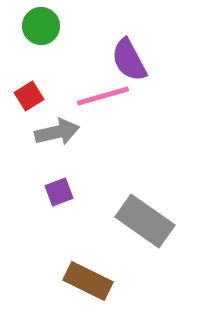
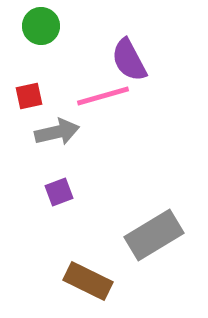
red square: rotated 20 degrees clockwise
gray rectangle: moved 9 px right, 14 px down; rotated 66 degrees counterclockwise
